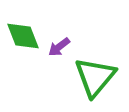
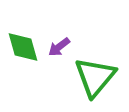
green diamond: moved 11 px down; rotated 6 degrees clockwise
